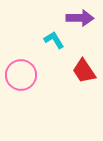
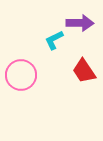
purple arrow: moved 5 px down
cyan L-shape: rotated 85 degrees counterclockwise
